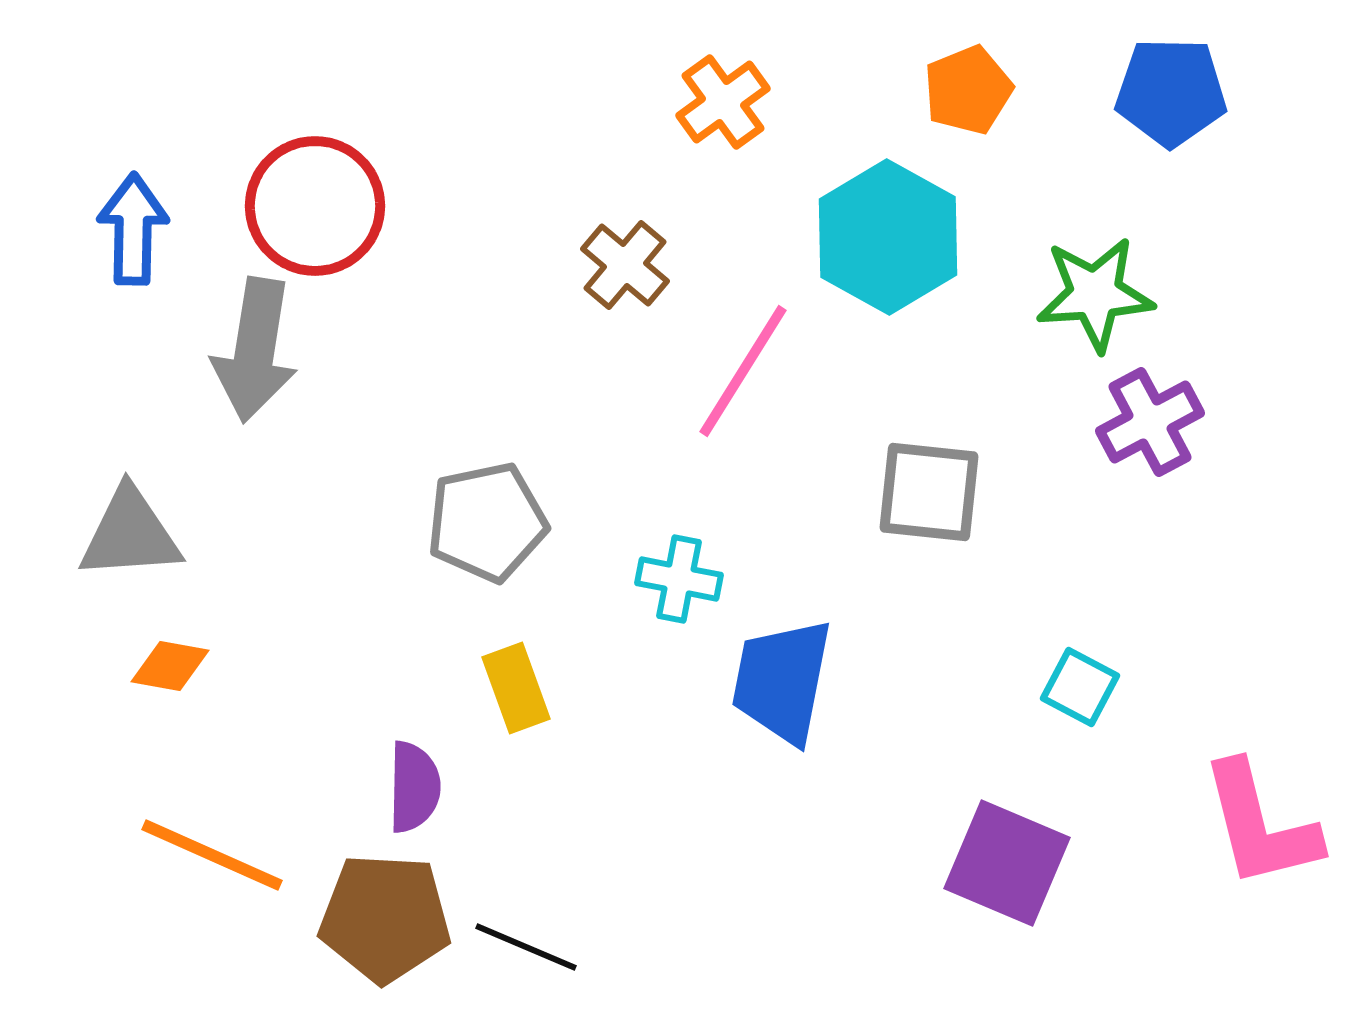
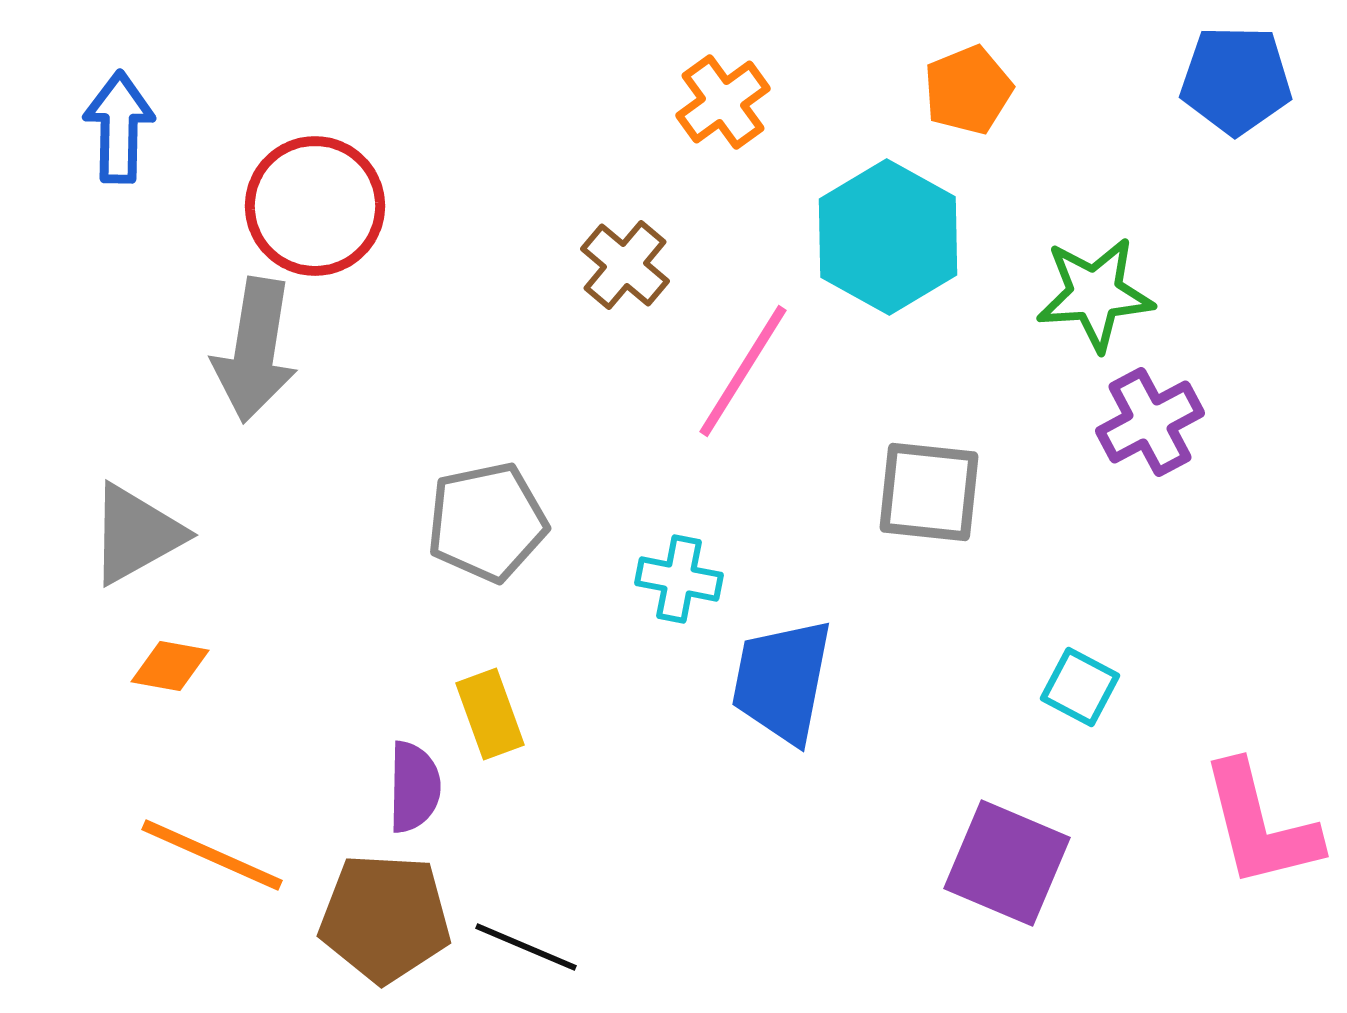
blue pentagon: moved 65 px right, 12 px up
blue arrow: moved 14 px left, 102 px up
gray triangle: moved 6 px right; rotated 25 degrees counterclockwise
yellow rectangle: moved 26 px left, 26 px down
